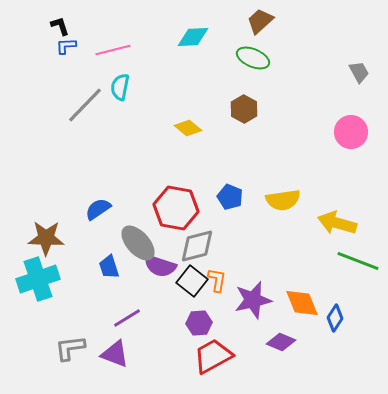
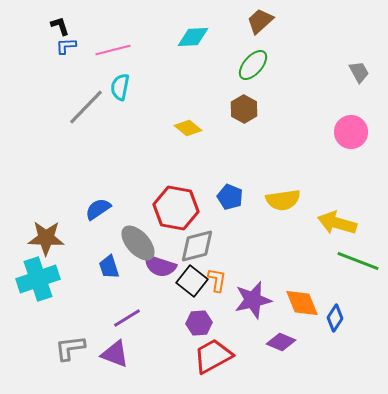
green ellipse: moved 7 px down; rotated 72 degrees counterclockwise
gray line: moved 1 px right, 2 px down
